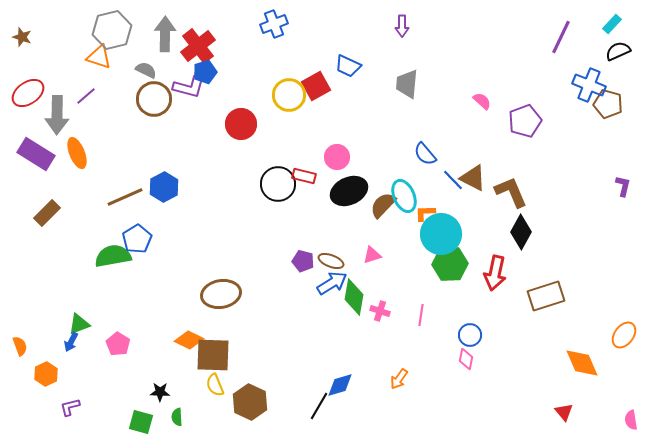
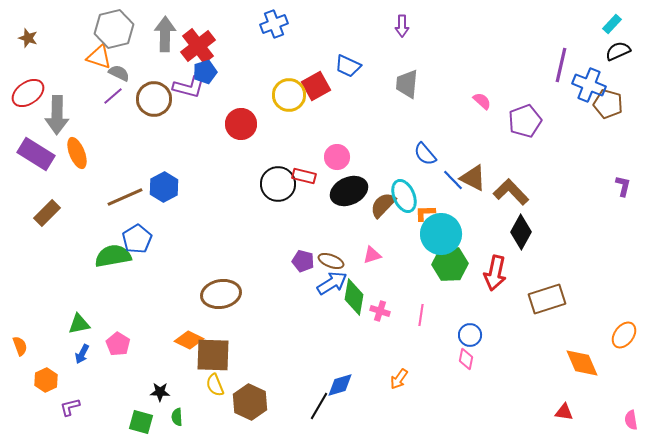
gray hexagon at (112, 30): moved 2 px right, 1 px up
brown star at (22, 37): moved 6 px right, 1 px down
purple line at (561, 37): moved 28 px down; rotated 12 degrees counterclockwise
gray semicircle at (146, 70): moved 27 px left, 3 px down
purple line at (86, 96): moved 27 px right
brown L-shape at (511, 192): rotated 21 degrees counterclockwise
brown rectangle at (546, 296): moved 1 px right, 3 px down
green triangle at (79, 324): rotated 10 degrees clockwise
blue arrow at (71, 342): moved 11 px right, 12 px down
orange hexagon at (46, 374): moved 6 px down
red triangle at (564, 412): rotated 42 degrees counterclockwise
